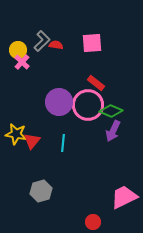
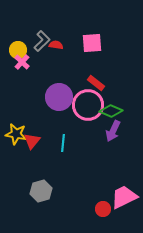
purple circle: moved 5 px up
red circle: moved 10 px right, 13 px up
